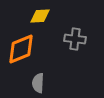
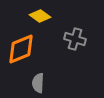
yellow diamond: rotated 40 degrees clockwise
gray cross: rotated 10 degrees clockwise
